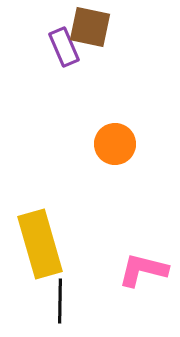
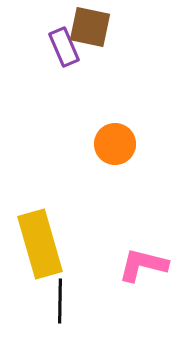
pink L-shape: moved 5 px up
